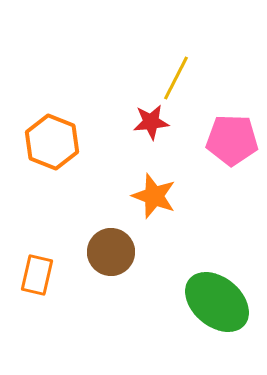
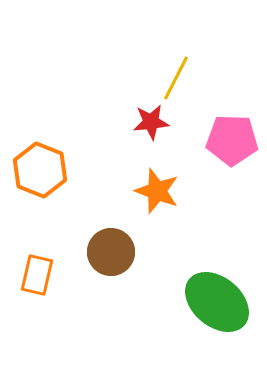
orange hexagon: moved 12 px left, 28 px down
orange star: moved 3 px right, 5 px up
